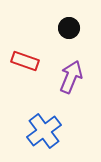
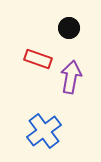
red rectangle: moved 13 px right, 2 px up
purple arrow: rotated 12 degrees counterclockwise
